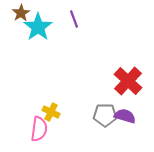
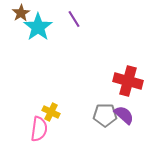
purple line: rotated 12 degrees counterclockwise
red cross: rotated 28 degrees counterclockwise
purple semicircle: moved 1 px left, 1 px up; rotated 25 degrees clockwise
